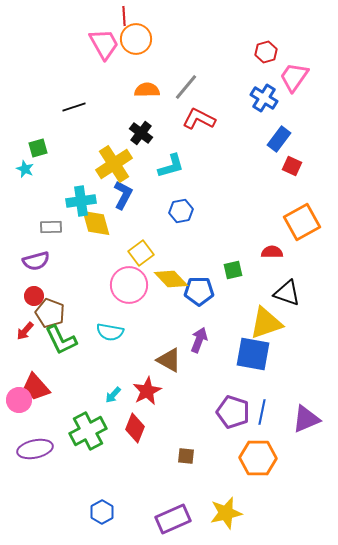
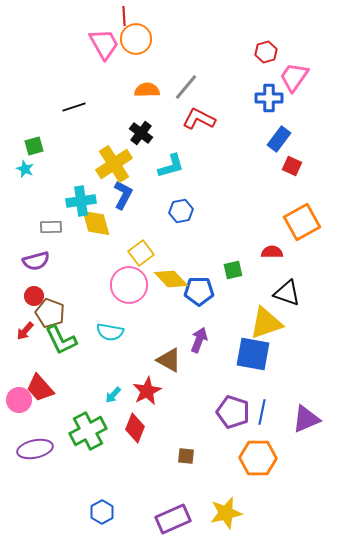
blue cross at (264, 98): moved 5 px right; rotated 32 degrees counterclockwise
green square at (38, 148): moved 4 px left, 2 px up
red trapezoid at (36, 387): moved 4 px right, 1 px down
